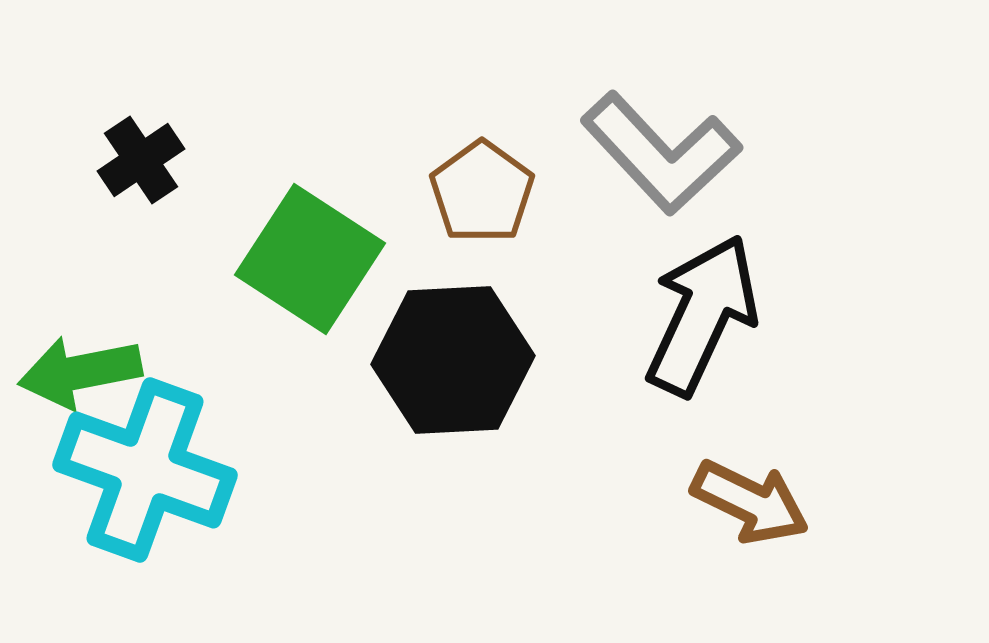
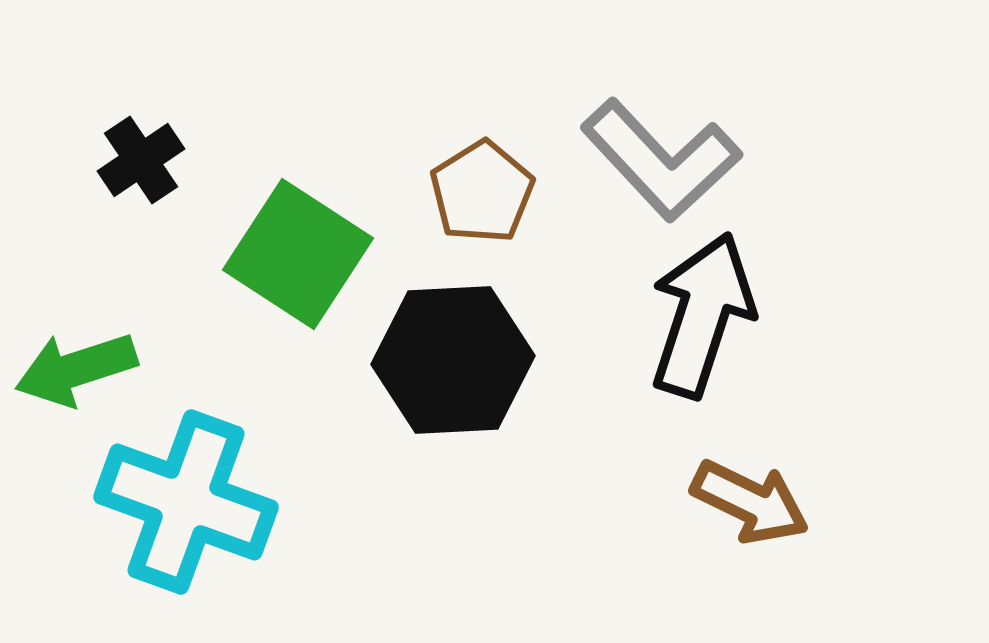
gray L-shape: moved 7 px down
brown pentagon: rotated 4 degrees clockwise
green square: moved 12 px left, 5 px up
black arrow: rotated 7 degrees counterclockwise
green arrow: moved 4 px left, 3 px up; rotated 7 degrees counterclockwise
cyan cross: moved 41 px right, 32 px down
